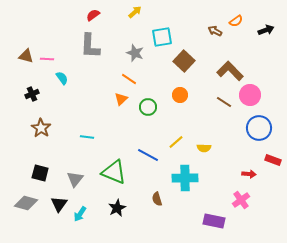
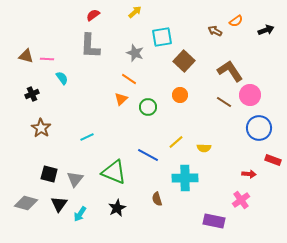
brown L-shape: rotated 12 degrees clockwise
cyan line: rotated 32 degrees counterclockwise
black square: moved 9 px right, 1 px down
